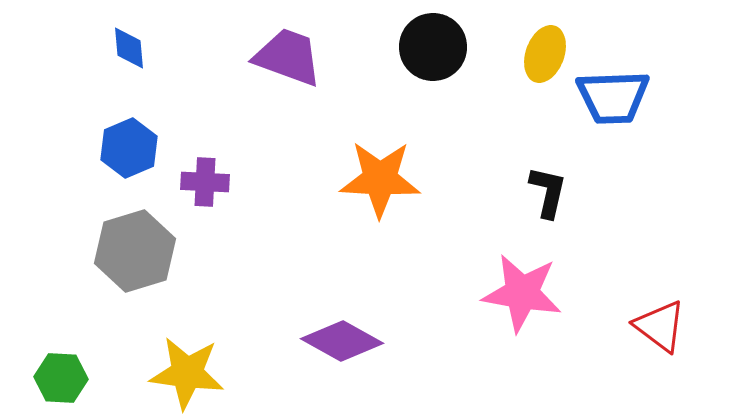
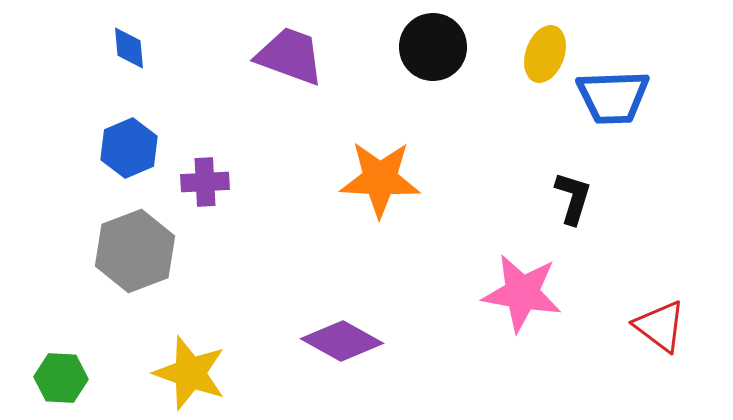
purple trapezoid: moved 2 px right, 1 px up
purple cross: rotated 6 degrees counterclockwise
black L-shape: moved 25 px right, 6 px down; rotated 4 degrees clockwise
gray hexagon: rotated 4 degrees counterclockwise
yellow star: moved 3 px right; rotated 12 degrees clockwise
